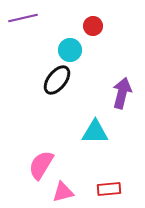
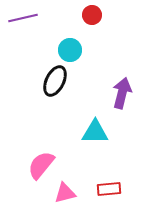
red circle: moved 1 px left, 11 px up
black ellipse: moved 2 px left, 1 px down; rotated 12 degrees counterclockwise
pink semicircle: rotated 8 degrees clockwise
pink triangle: moved 2 px right, 1 px down
